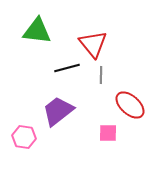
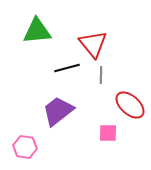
green triangle: rotated 12 degrees counterclockwise
pink hexagon: moved 1 px right, 10 px down
